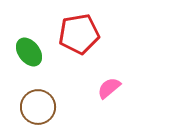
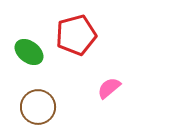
red pentagon: moved 3 px left, 1 px down; rotated 6 degrees counterclockwise
green ellipse: rotated 16 degrees counterclockwise
